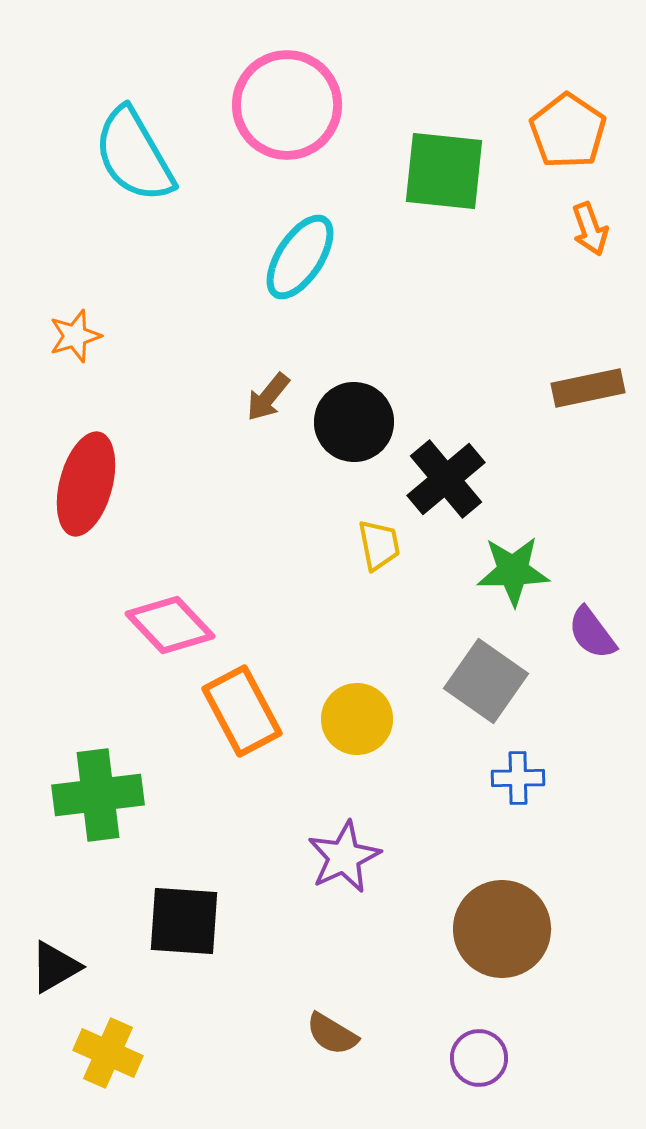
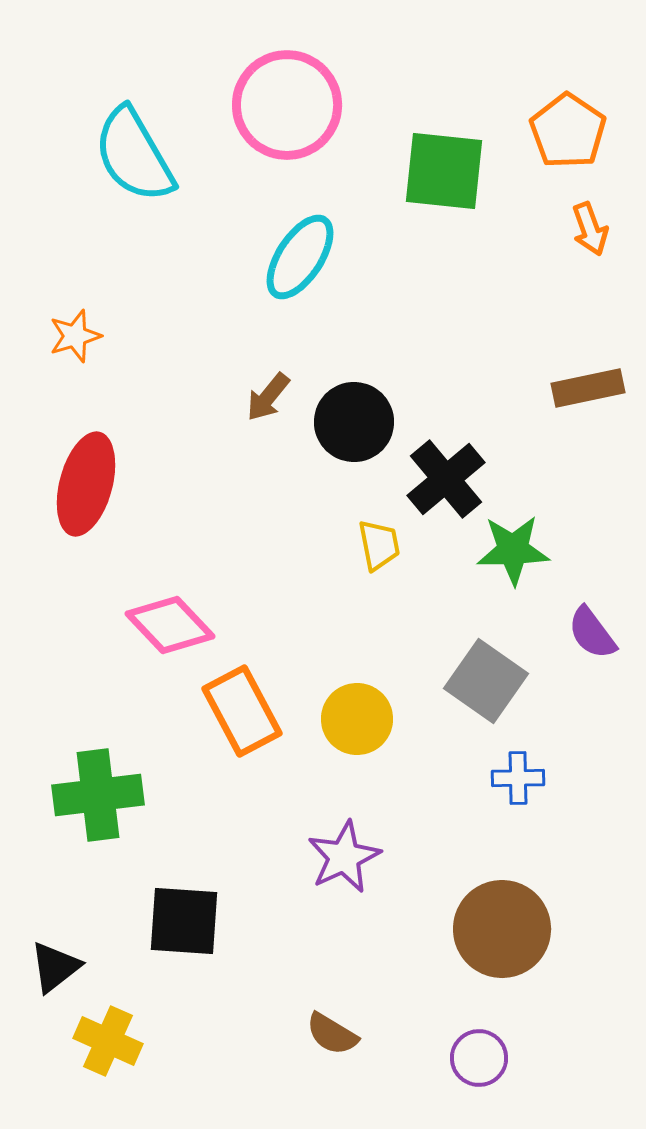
green star: moved 21 px up
black triangle: rotated 8 degrees counterclockwise
yellow cross: moved 12 px up
